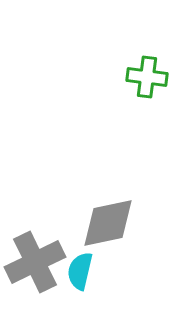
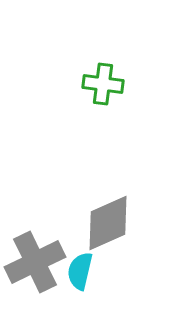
green cross: moved 44 px left, 7 px down
gray diamond: rotated 12 degrees counterclockwise
